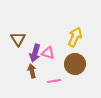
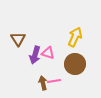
purple arrow: moved 2 px down
brown arrow: moved 11 px right, 12 px down
